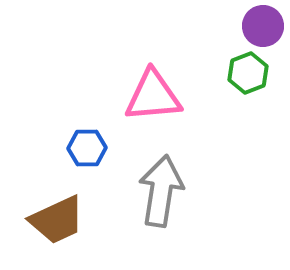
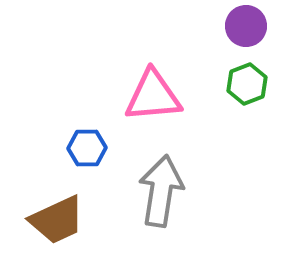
purple circle: moved 17 px left
green hexagon: moved 1 px left, 11 px down
